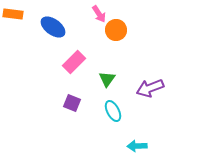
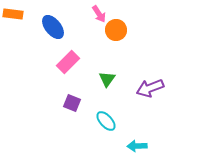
blue ellipse: rotated 15 degrees clockwise
pink rectangle: moved 6 px left
cyan ellipse: moved 7 px left, 10 px down; rotated 15 degrees counterclockwise
